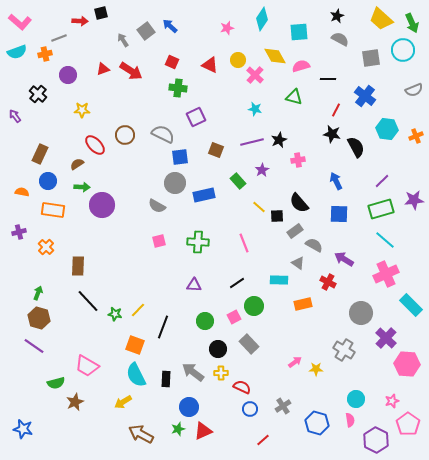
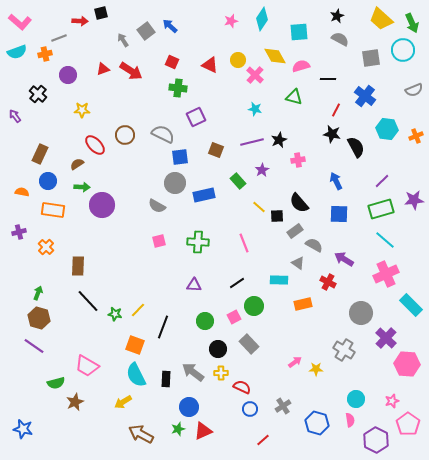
pink star at (227, 28): moved 4 px right, 7 px up
